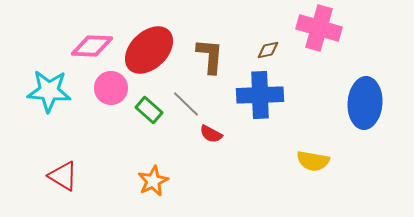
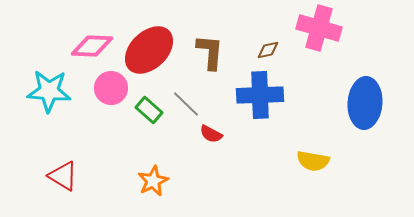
brown L-shape: moved 4 px up
